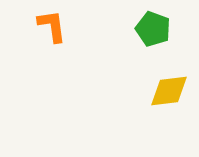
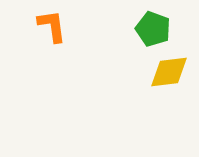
yellow diamond: moved 19 px up
